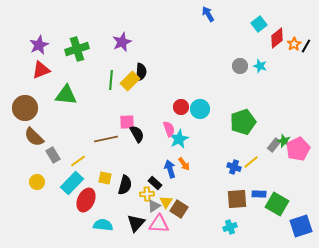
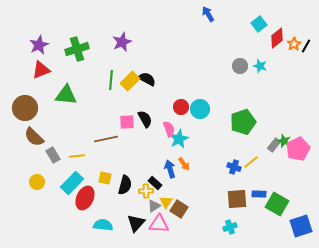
black semicircle at (141, 72): moved 6 px right, 7 px down; rotated 66 degrees counterclockwise
black semicircle at (137, 134): moved 8 px right, 15 px up
yellow line at (78, 161): moved 1 px left, 5 px up; rotated 28 degrees clockwise
yellow cross at (147, 194): moved 1 px left, 3 px up
red ellipse at (86, 200): moved 1 px left, 2 px up
